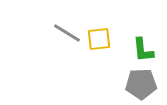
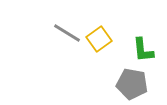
yellow square: rotated 30 degrees counterclockwise
gray pentagon: moved 9 px left; rotated 12 degrees clockwise
